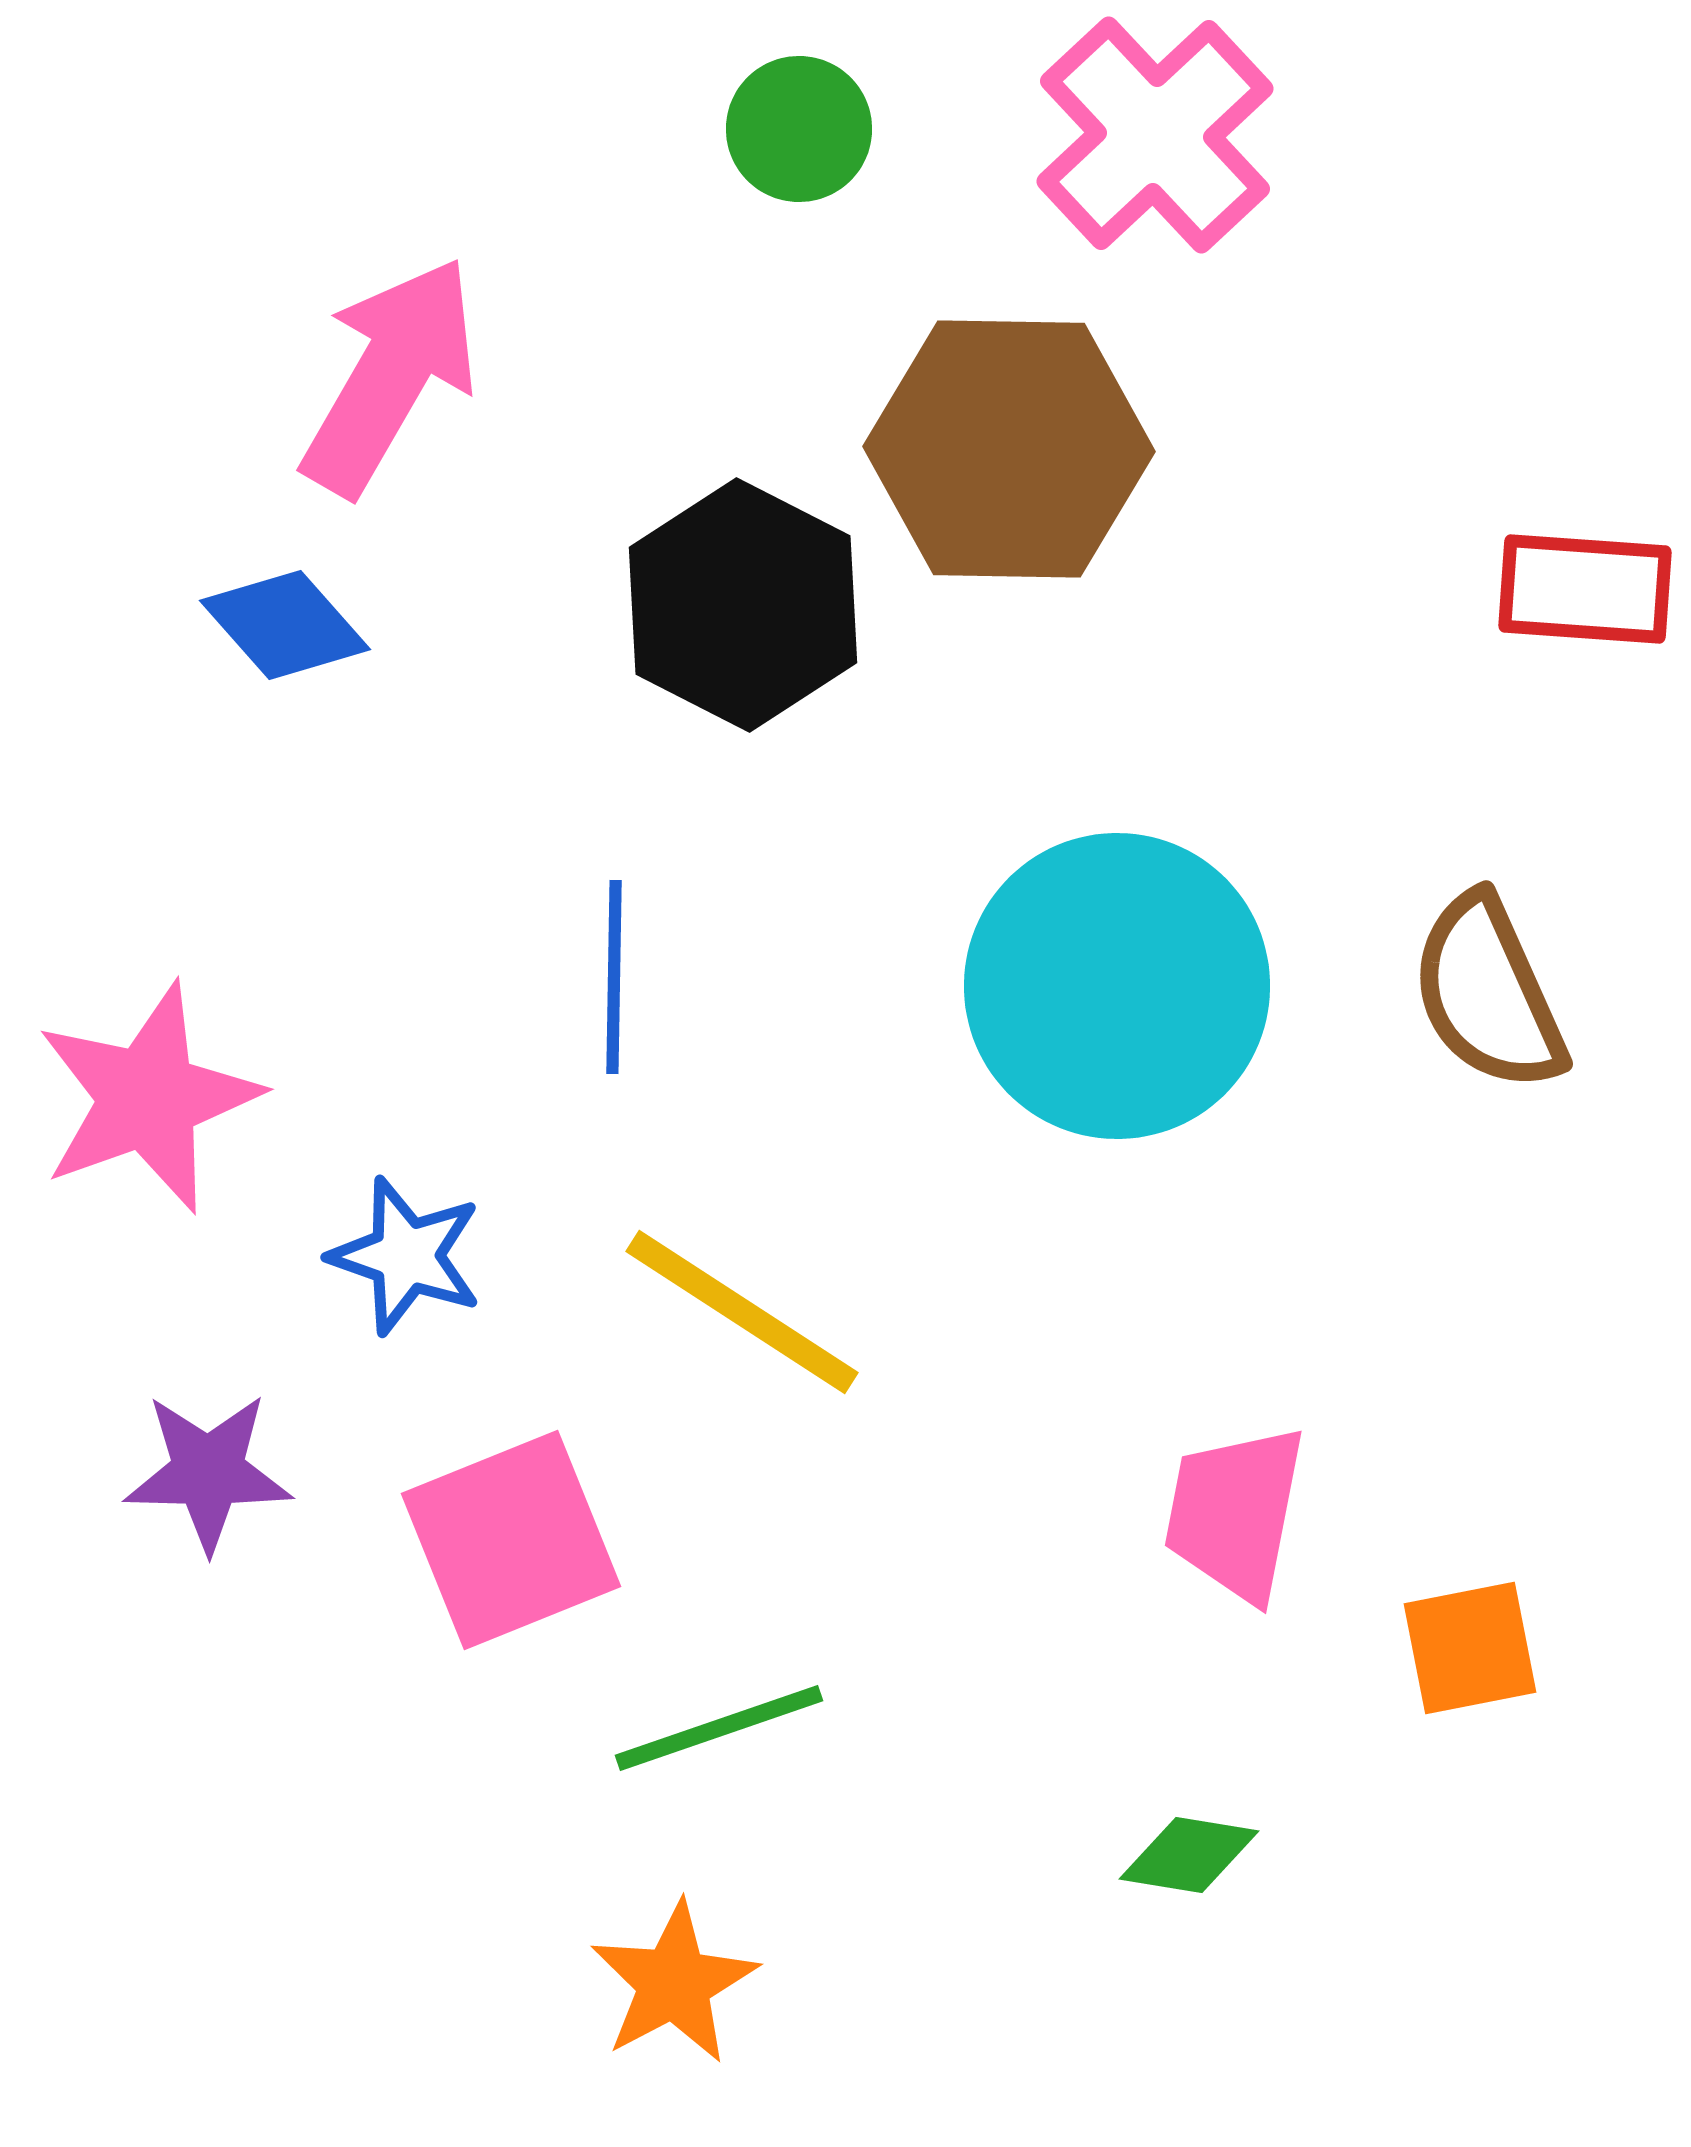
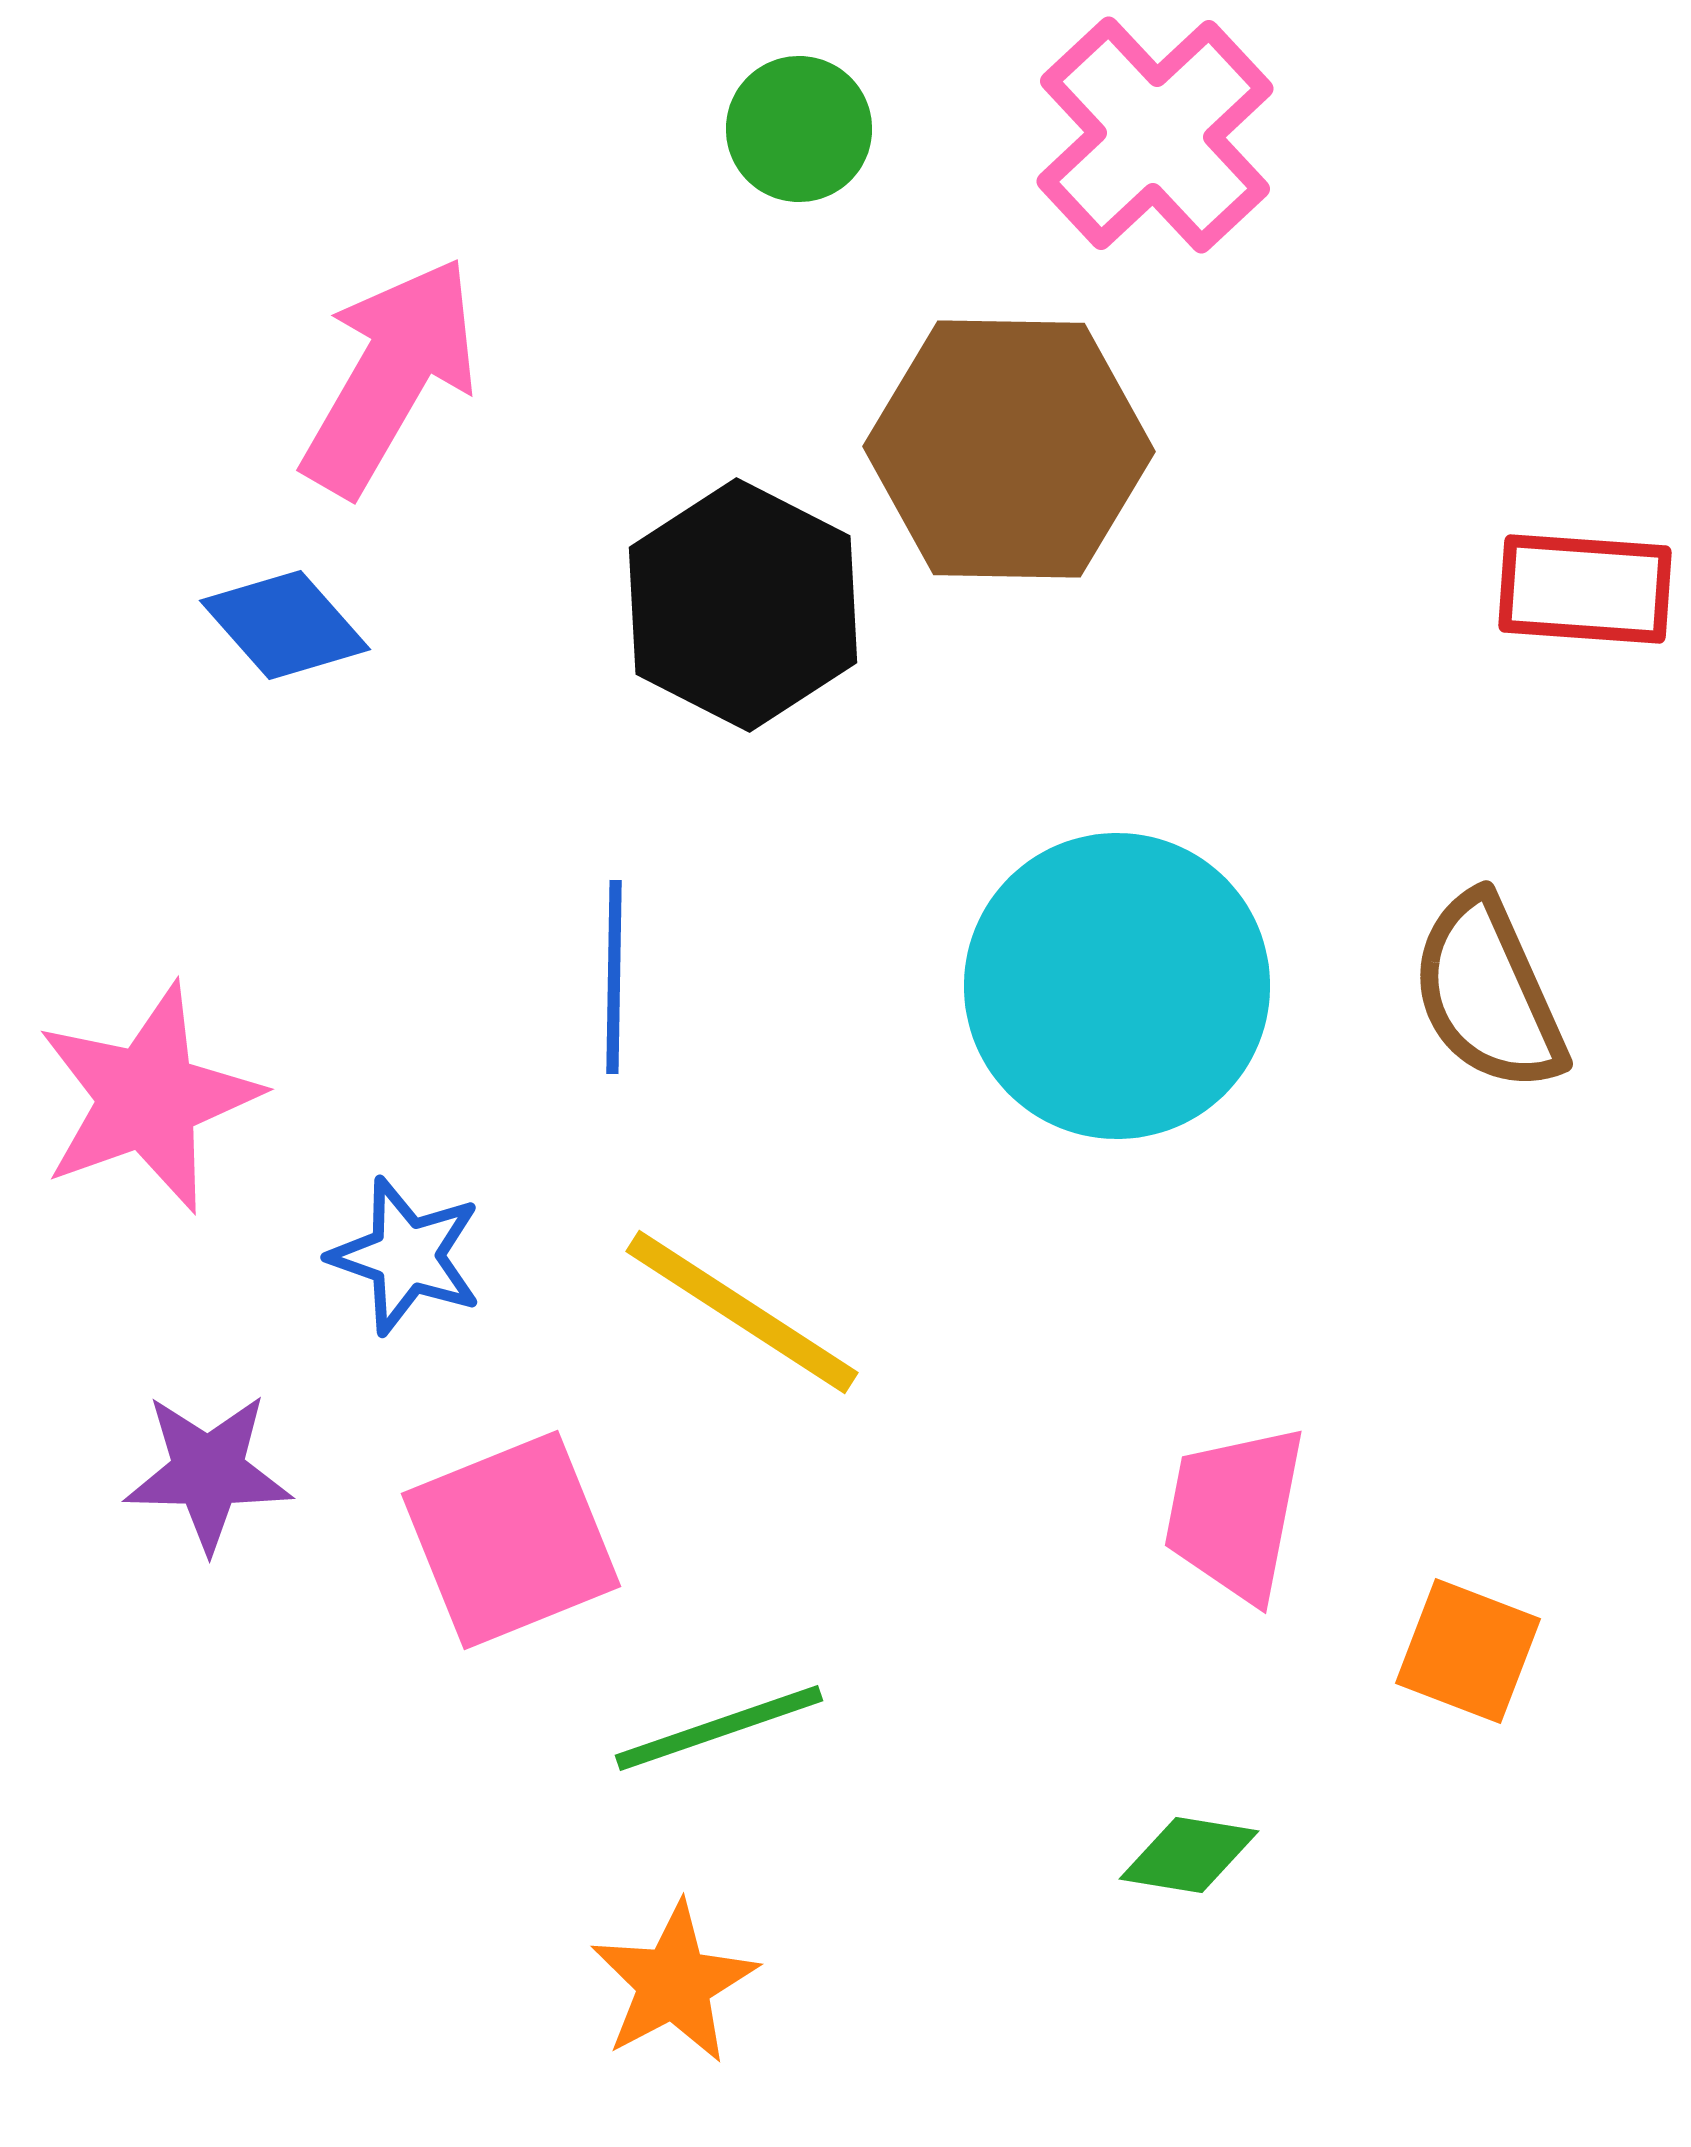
orange square: moved 2 px left, 3 px down; rotated 32 degrees clockwise
